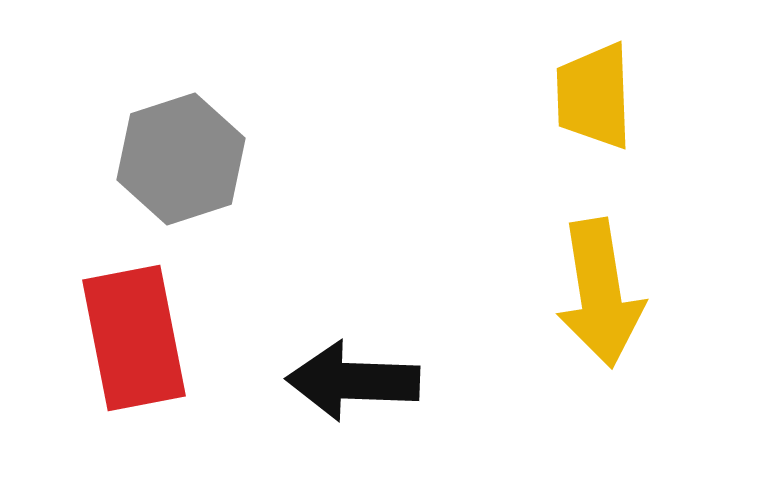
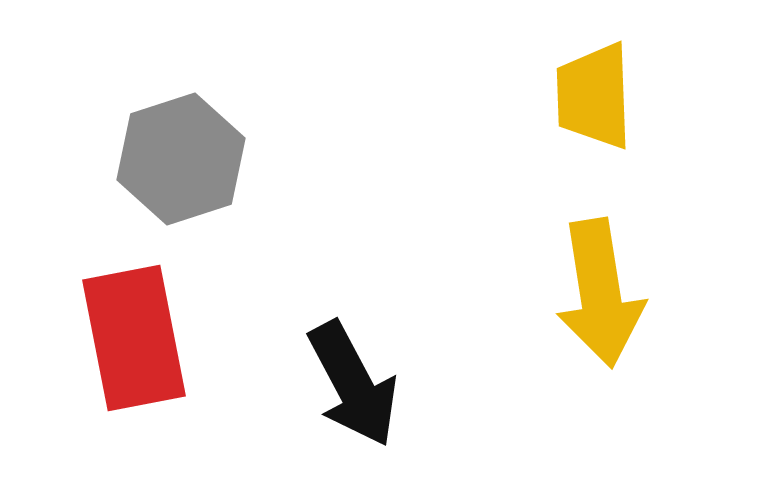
black arrow: moved 3 px down; rotated 120 degrees counterclockwise
